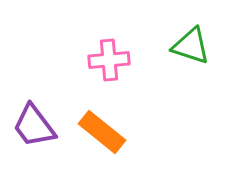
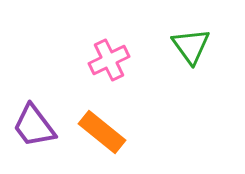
green triangle: rotated 36 degrees clockwise
pink cross: rotated 21 degrees counterclockwise
